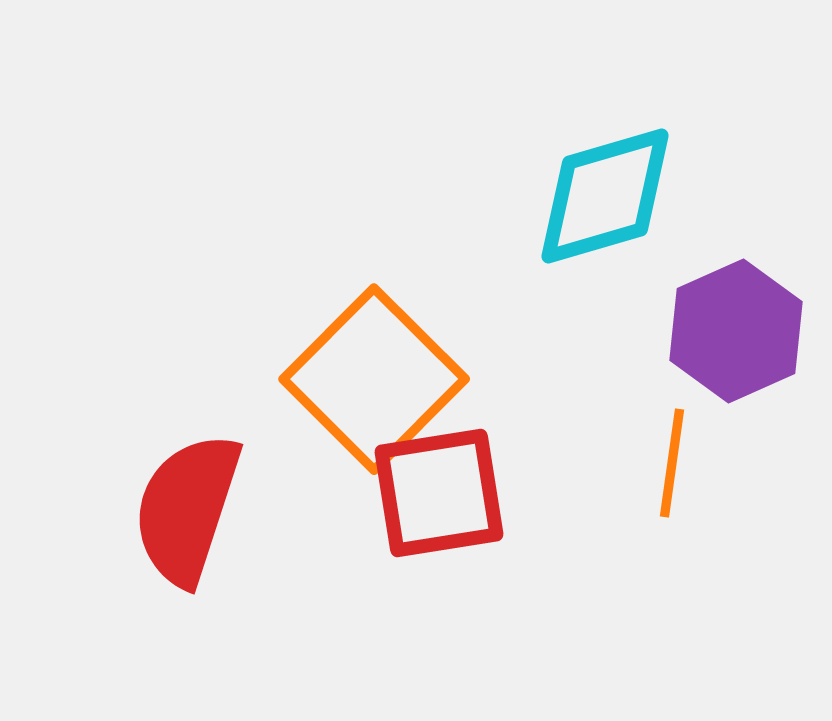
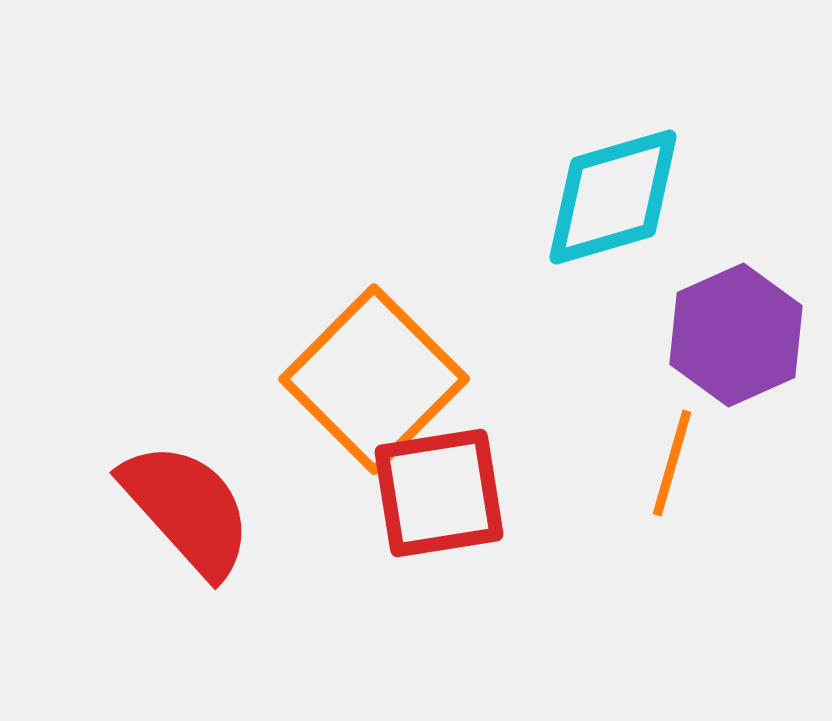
cyan diamond: moved 8 px right, 1 px down
purple hexagon: moved 4 px down
orange line: rotated 8 degrees clockwise
red semicircle: rotated 120 degrees clockwise
